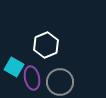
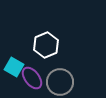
purple ellipse: rotated 25 degrees counterclockwise
